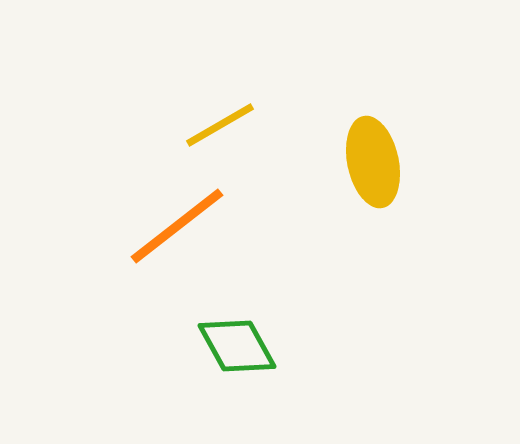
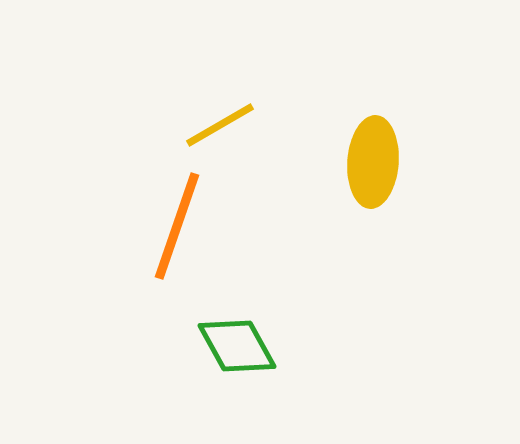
yellow ellipse: rotated 16 degrees clockwise
orange line: rotated 33 degrees counterclockwise
